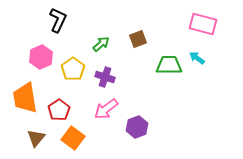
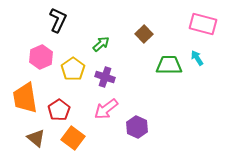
brown square: moved 6 px right, 5 px up; rotated 24 degrees counterclockwise
cyan arrow: rotated 21 degrees clockwise
purple hexagon: rotated 15 degrees counterclockwise
brown triangle: rotated 30 degrees counterclockwise
